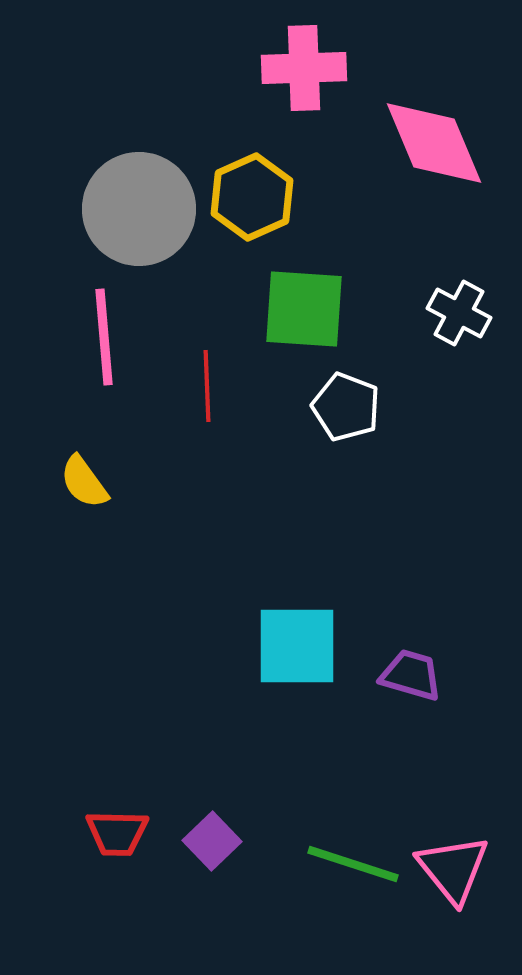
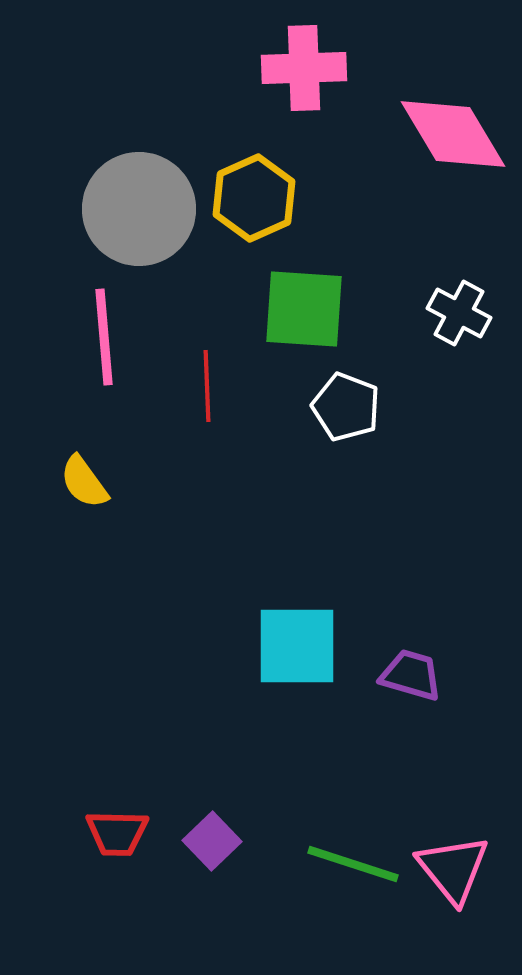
pink diamond: moved 19 px right, 9 px up; rotated 8 degrees counterclockwise
yellow hexagon: moved 2 px right, 1 px down
